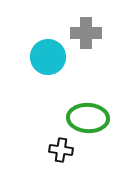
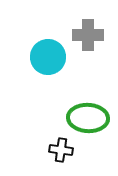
gray cross: moved 2 px right, 2 px down
